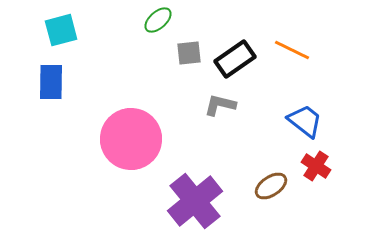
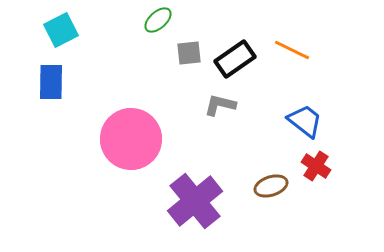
cyan square: rotated 12 degrees counterclockwise
brown ellipse: rotated 16 degrees clockwise
